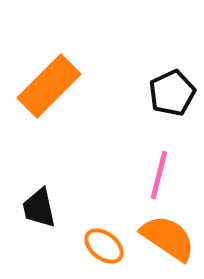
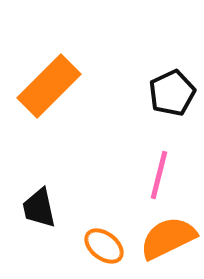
orange semicircle: rotated 60 degrees counterclockwise
